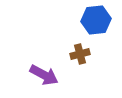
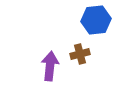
purple arrow: moved 6 px right, 9 px up; rotated 112 degrees counterclockwise
